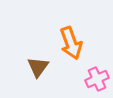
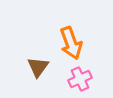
pink cross: moved 17 px left
